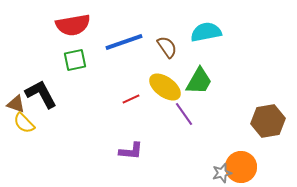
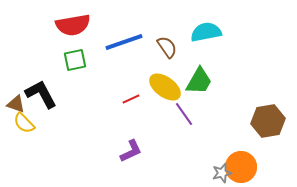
purple L-shape: rotated 30 degrees counterclockwise
